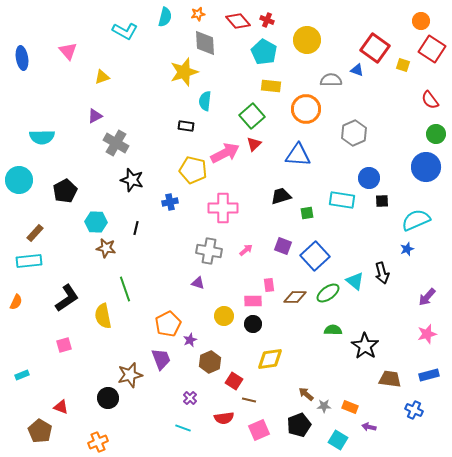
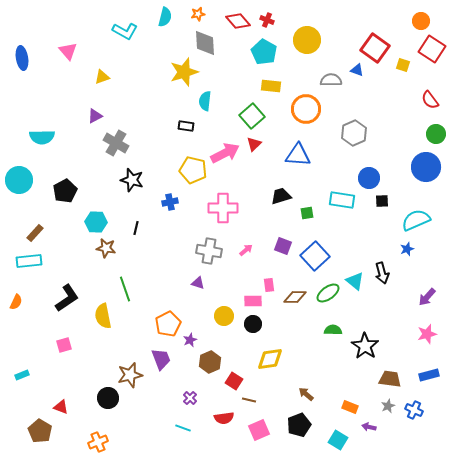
gray star at (324, 406): moved 64 px right; rotated 24 degrees counterclockwise
